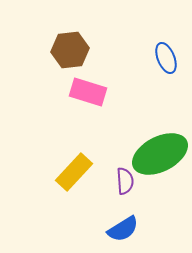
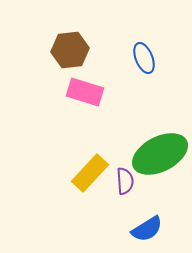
blue ellipse: moved 22 px left
pink rectangle: moved 3 px left
yellow rectangle: moved 16 px right, 1 px down
blue semicircle: moved 24 px right
